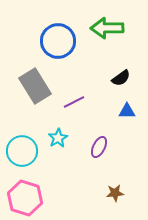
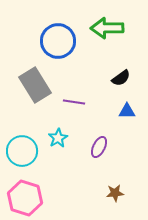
gray rectangle: moved 1 px up
purple line: rotated 35 degrees clockwise
